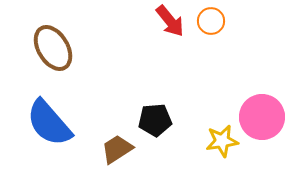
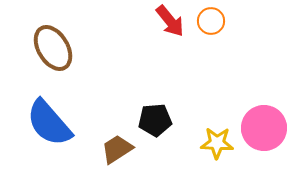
pink circle: moved 2 px right, 11 px down
yellow star: moved 5 px left, 2 px down; rotated 12 degrees clockwise
